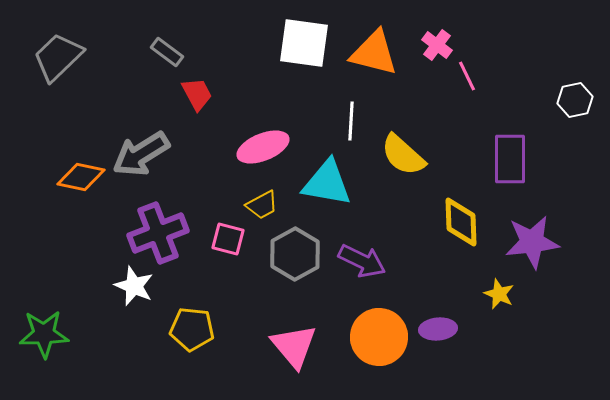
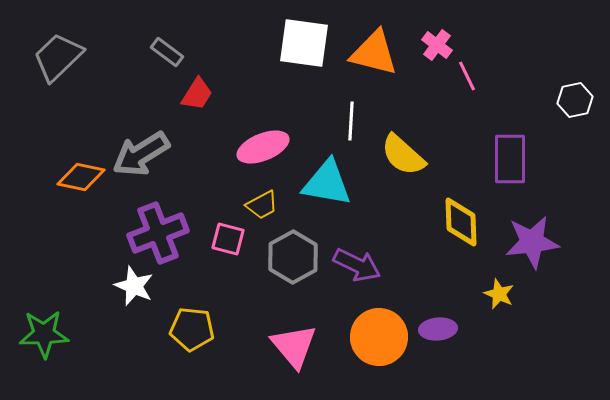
red trapezoid: rotated 60 degrees clockwise
gray hexagon: moved 2 px left, 3 px down
purple arrow: moved 5 px left, 4 px down
